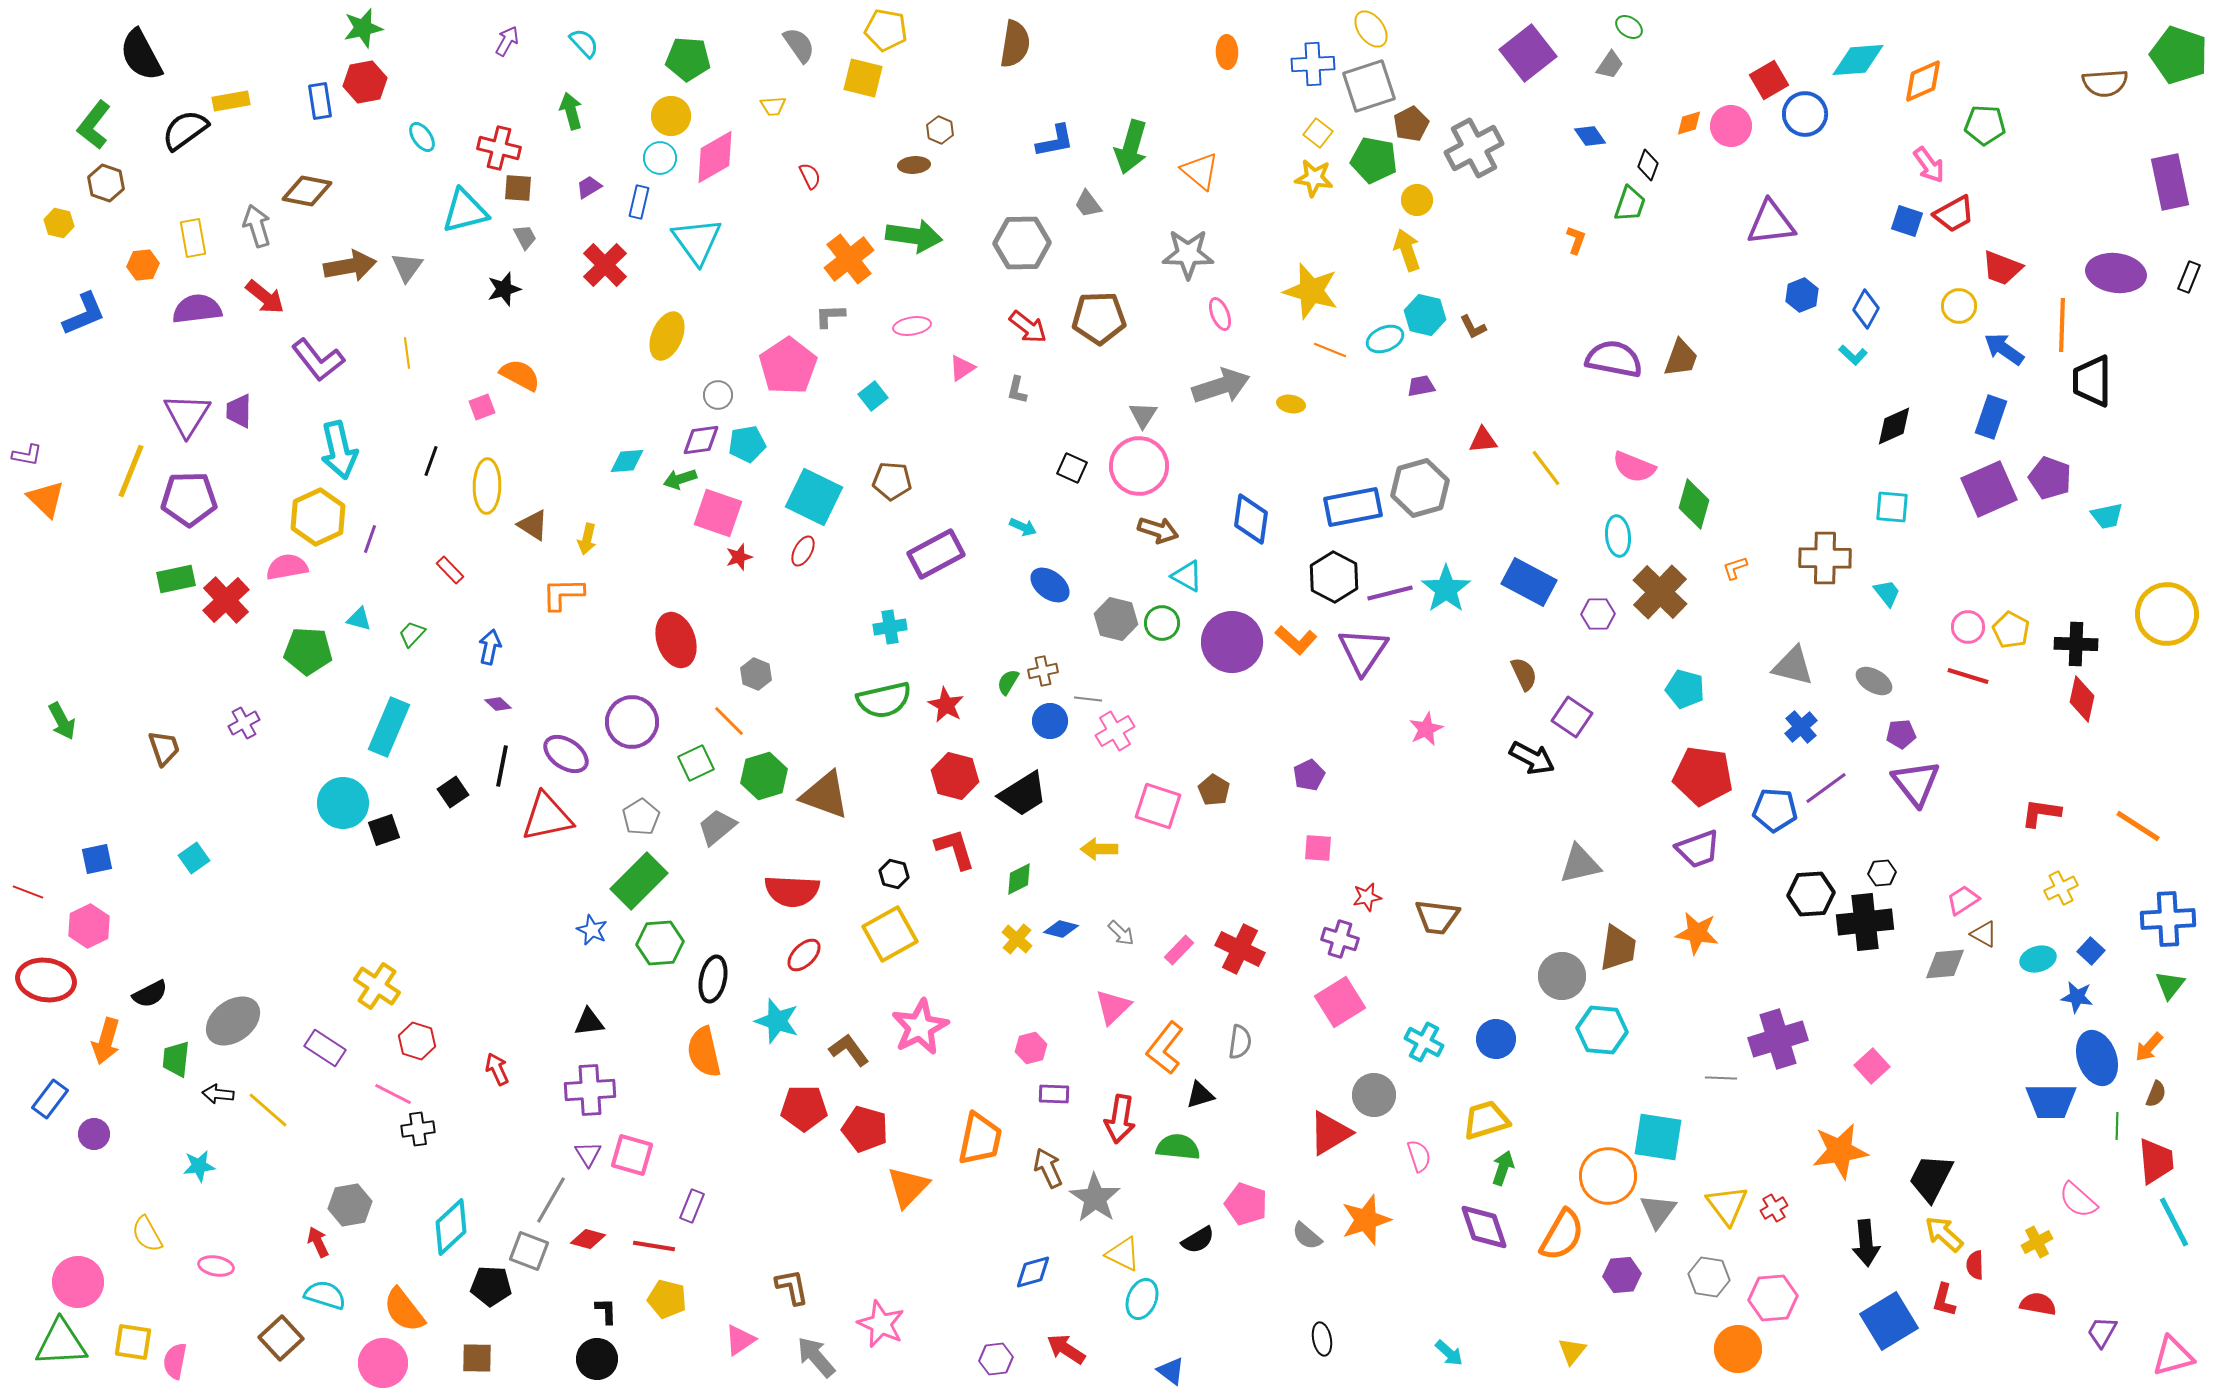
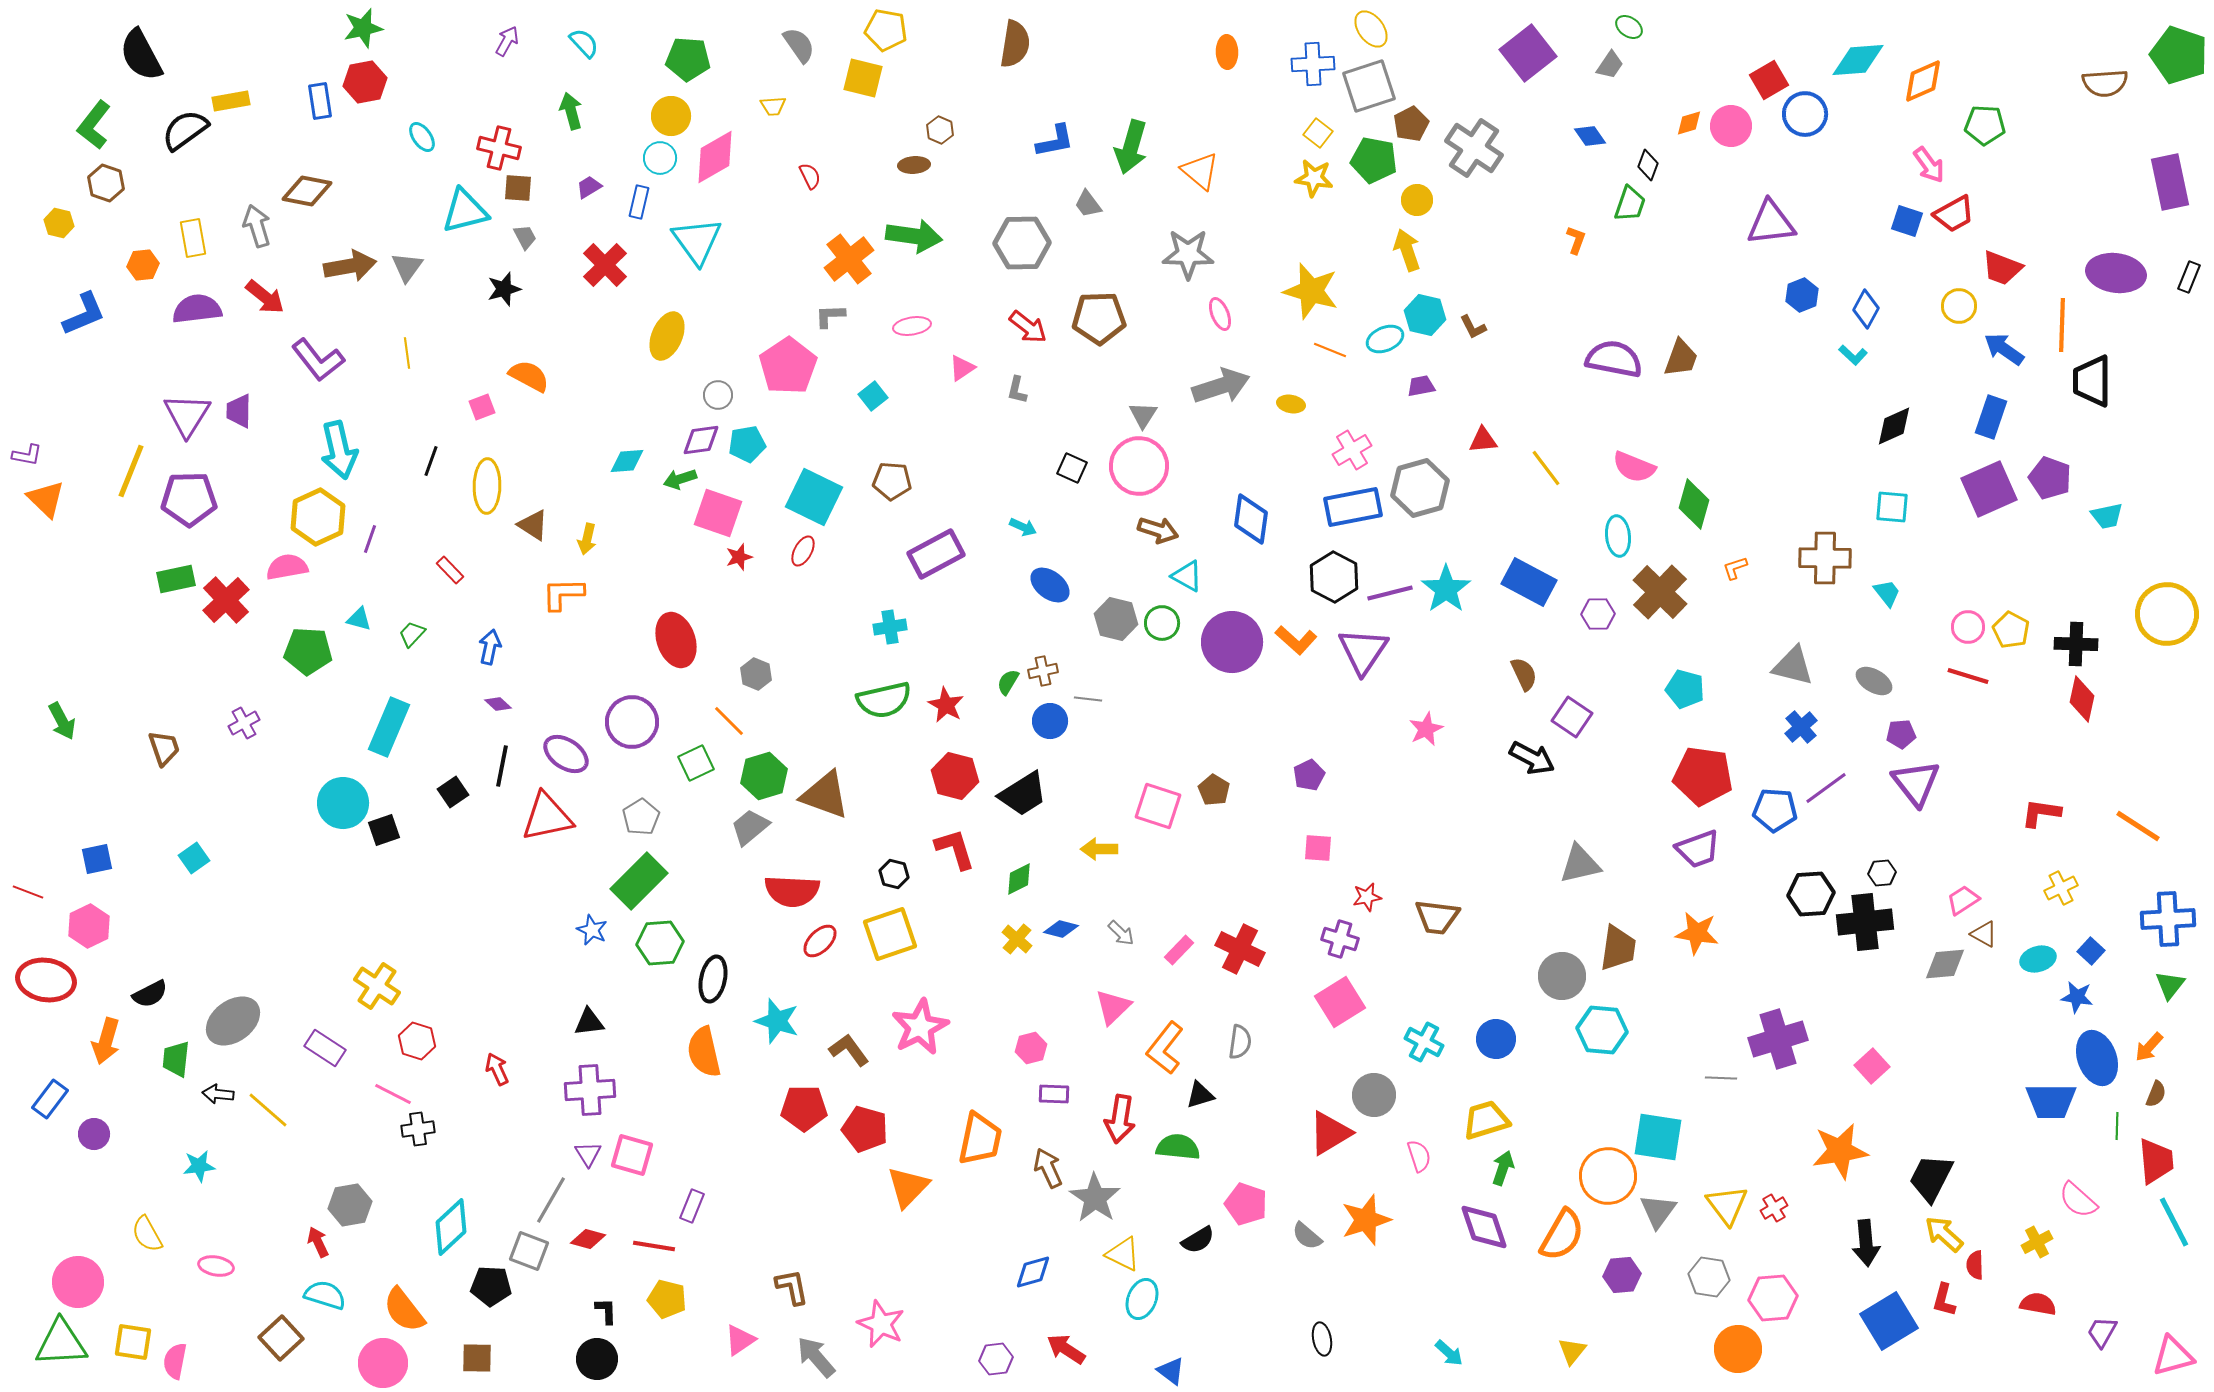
gray cross at (1474, 148): rotated 28 degrees counterclockwise
orange semicircle at (520, 375): moved 9 px right, 1 px down
pink cross at (1115, 731): moved 237 px right, 281 px up
gray trapezoid at (717, 827): moved 33 px right
yellow square at (890, 934): rotated 10 degrees clockwise
red ellipse at (804, 955): moved 16 px right, 14 px up
